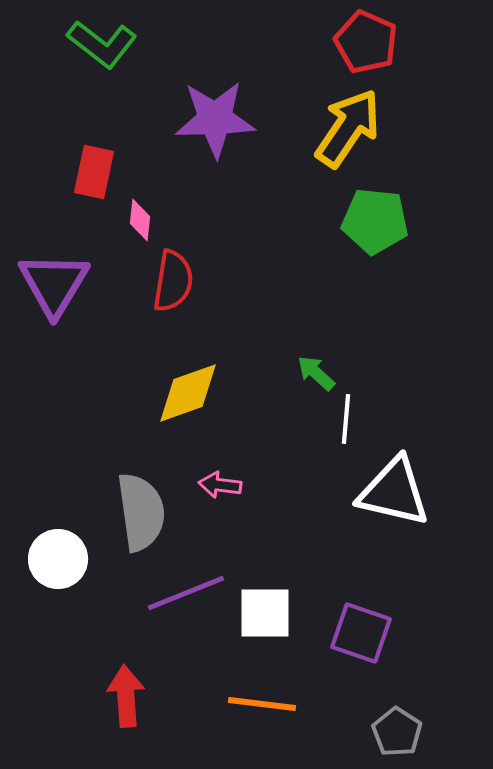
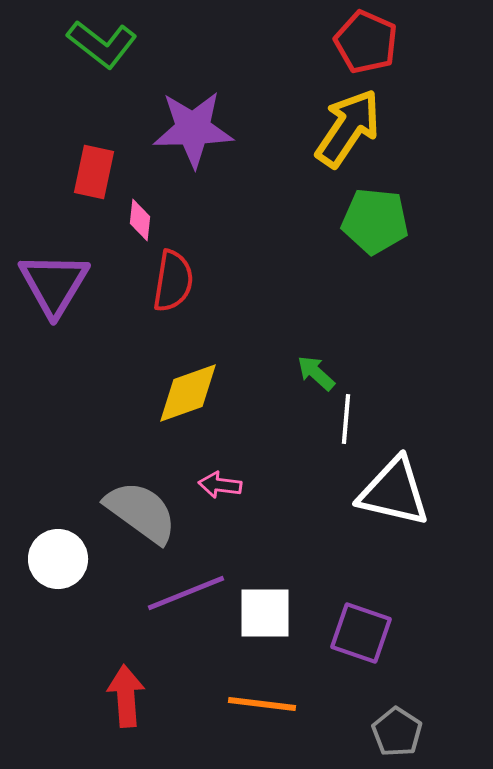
purple star: moved 22 px left, 10 px down
gray semicircle: rotated 46 degrees counterclockwise
